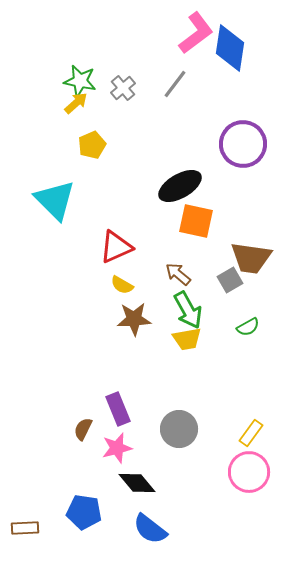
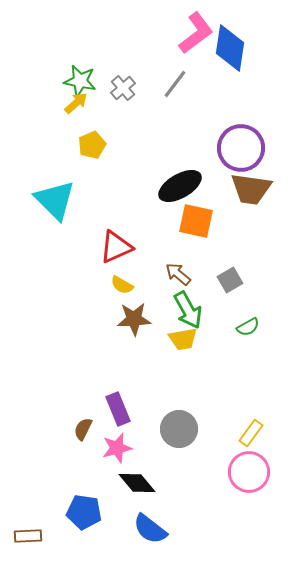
purple circle: moved 2 px left, 4 px down
brown trapezoid: moved 69 px up
yellow trapezoid: moved 4 px left
brown rectangle: moved 3 px right, 8 px down
